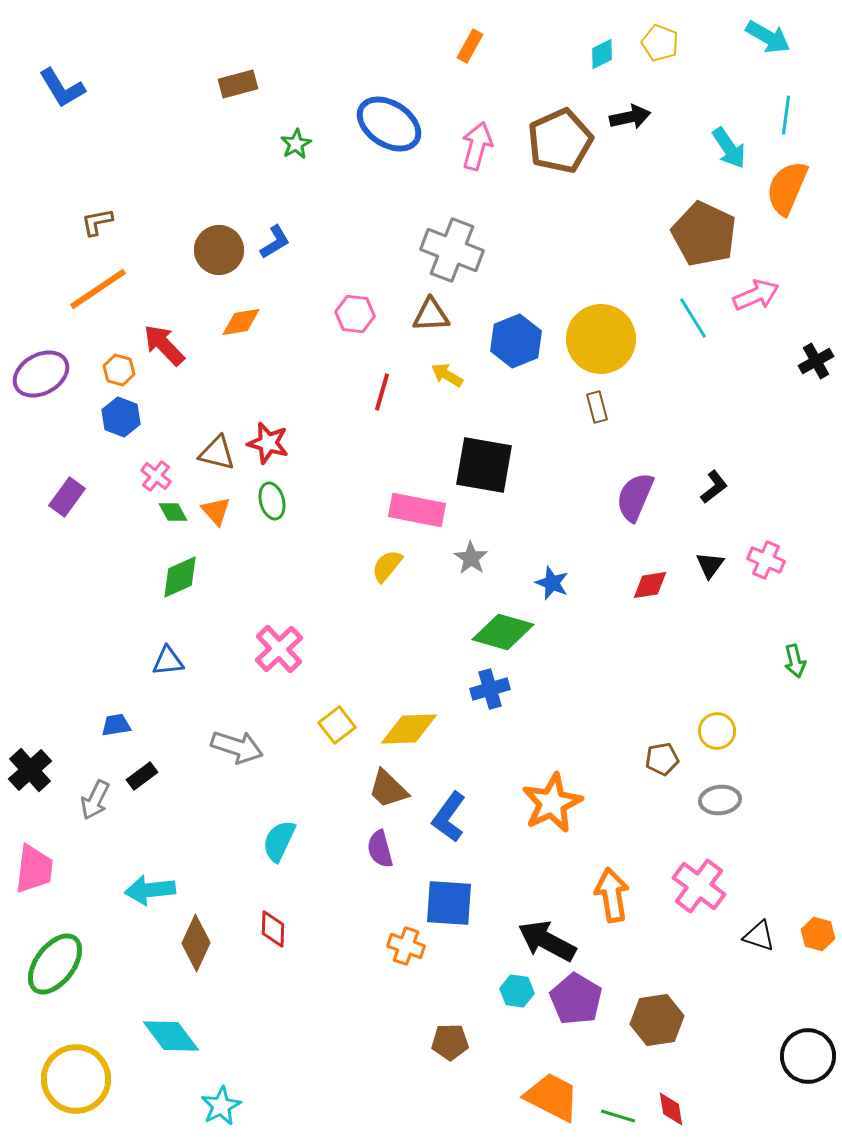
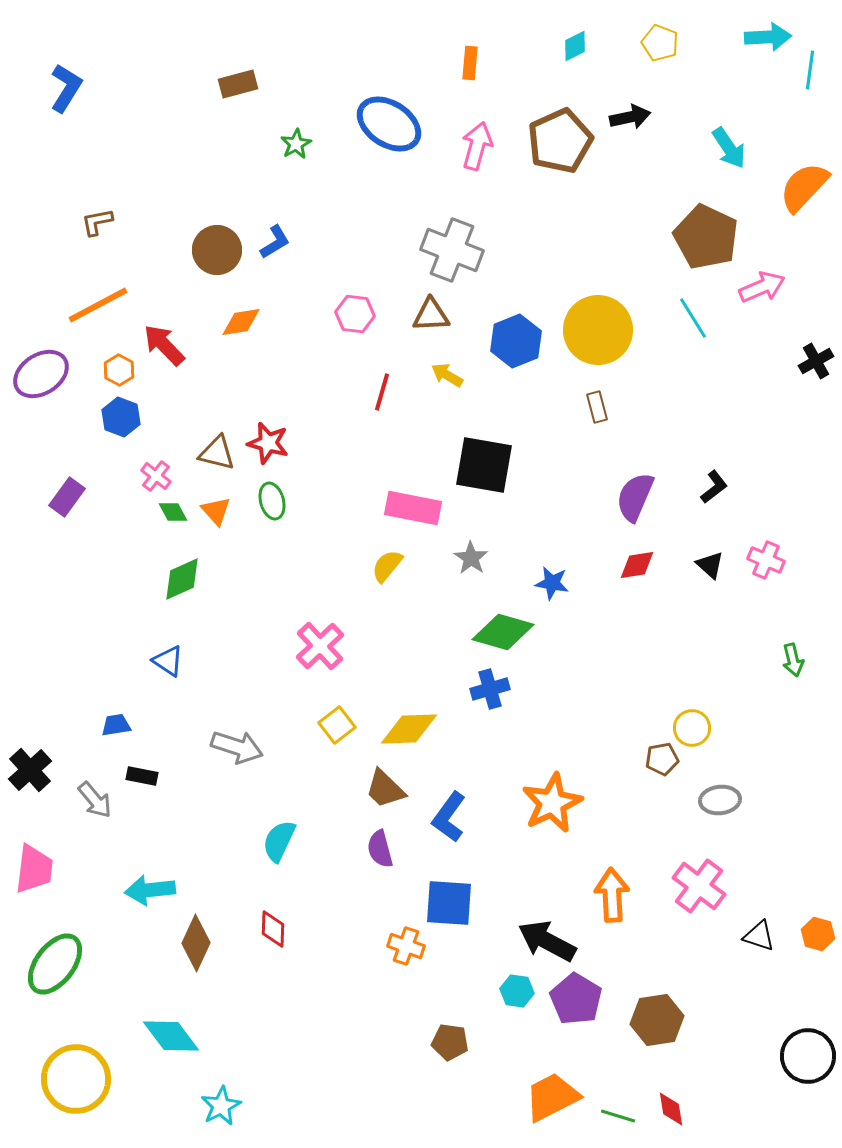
cyan arrow at (768, 37): rotated 33 degrees counterclockwise
orange rectangle at (470, 46): moved 17 px down; rotated 24 degrees counterclockwise
cyan diamond at (602, 54): moved 27 px left, 8 px up
blue L-shape at (62, 88): moved 4 px right; rotated 117 degrees counterclockwise
cyan line at (786, 115): moved 24 px right, 45 px up
orange semicircle at (787, 188): moved 17 px right, 1 px up; rotated 20 degrees clockwise
brown pentagon at (704, 234): moved 2 px right, 3 px down
brown circle at (219, 250): moved 2 px left
orange line at (98, 289): moved 16 px down; rotated 6 degrees clockwise
pink arrow at (756, 295): moved 6 px right, 8 px up
yellow circle at (601, 339): moved 3 px left, 9 px up
orange hexagon at (119, 370): rotated 12 degrees clockwise
purple ellipse at (41, 374): rotated 4 degrees counterclockwise
pink rectangle at (417, 510): moved 4 px left, 2 px up
black triangle at (710, 565): rotated 24 degrees counterclockwise
green diamond at (180, 577): moved 2 px right, 2 px down
blue star at (552, 583): rotated 12 degrees counterclockwise
red diamond at (650, 585): moved 13 px left, 20 px up
pink cross at (279, 649): moved 41 px right, 3 px up
blue triangle at (168, 661): rotated 40 degrees clockwise
green arrow at (795, 661): moved 2 px left, 1 px up
yellow circle at (717, 731): moved 25 px left, 3 px up
black rectangle at (142, 776): rotated 48 degrees clockwise
brown trapezoid at (388, 789): moved 3 px left
gray arrow at (95, 800): rotated 66 degrees counterclockwise
orange arrow at (612, 895): rotated 6 degrees clockwise
brown pentagon at (450, 1042): rotated 9 degrees clockwise
orange trapezoid at (552, 1097): rotated 54 degrees counterclockwise
